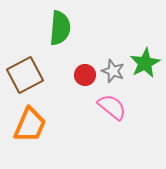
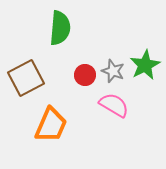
green star: moved 2 px down
brown square: moved 1 px right, 3 px down
pink semicircle: moved 2 px right, 2 px up; rotated 8 degrees counterclockwise
orange trapezoid: moved 21 px right
